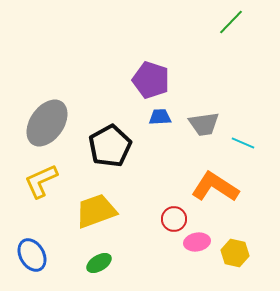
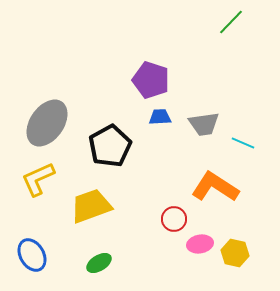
yellow L-shape: moved 3 px left, 2 px up
yellow trapezoid: moved 5 px left, 5 px up
pink ellipse: moved 3 px right, 2 px down
